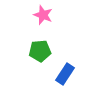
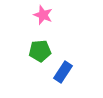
blue rectangle: moved 2 px left, 2 px up
